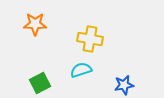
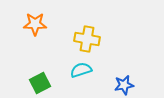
yellow cross: moved 3 px left
